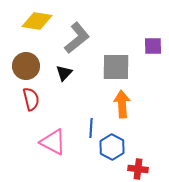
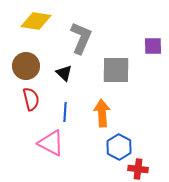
yellow diamond: moved 1 px left
gray L-shape: moved 4 px right; rotated 28 degrees counterclockwise
gray square: moved 3 px down
black triangle: rotated 30 degrees counterclockwise
orange arrow: moved 20 px left, 9 px down
blue line: moved 26 px left, 16 px up
pink triangle: moved 2 px left, 1 px down
blue hexagon: moved 7 px right
